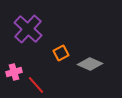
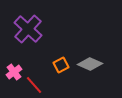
orange square: moved 12 px down
pink cross: rotated 21 degrees counterclockwise
red line: moved 2 px left
